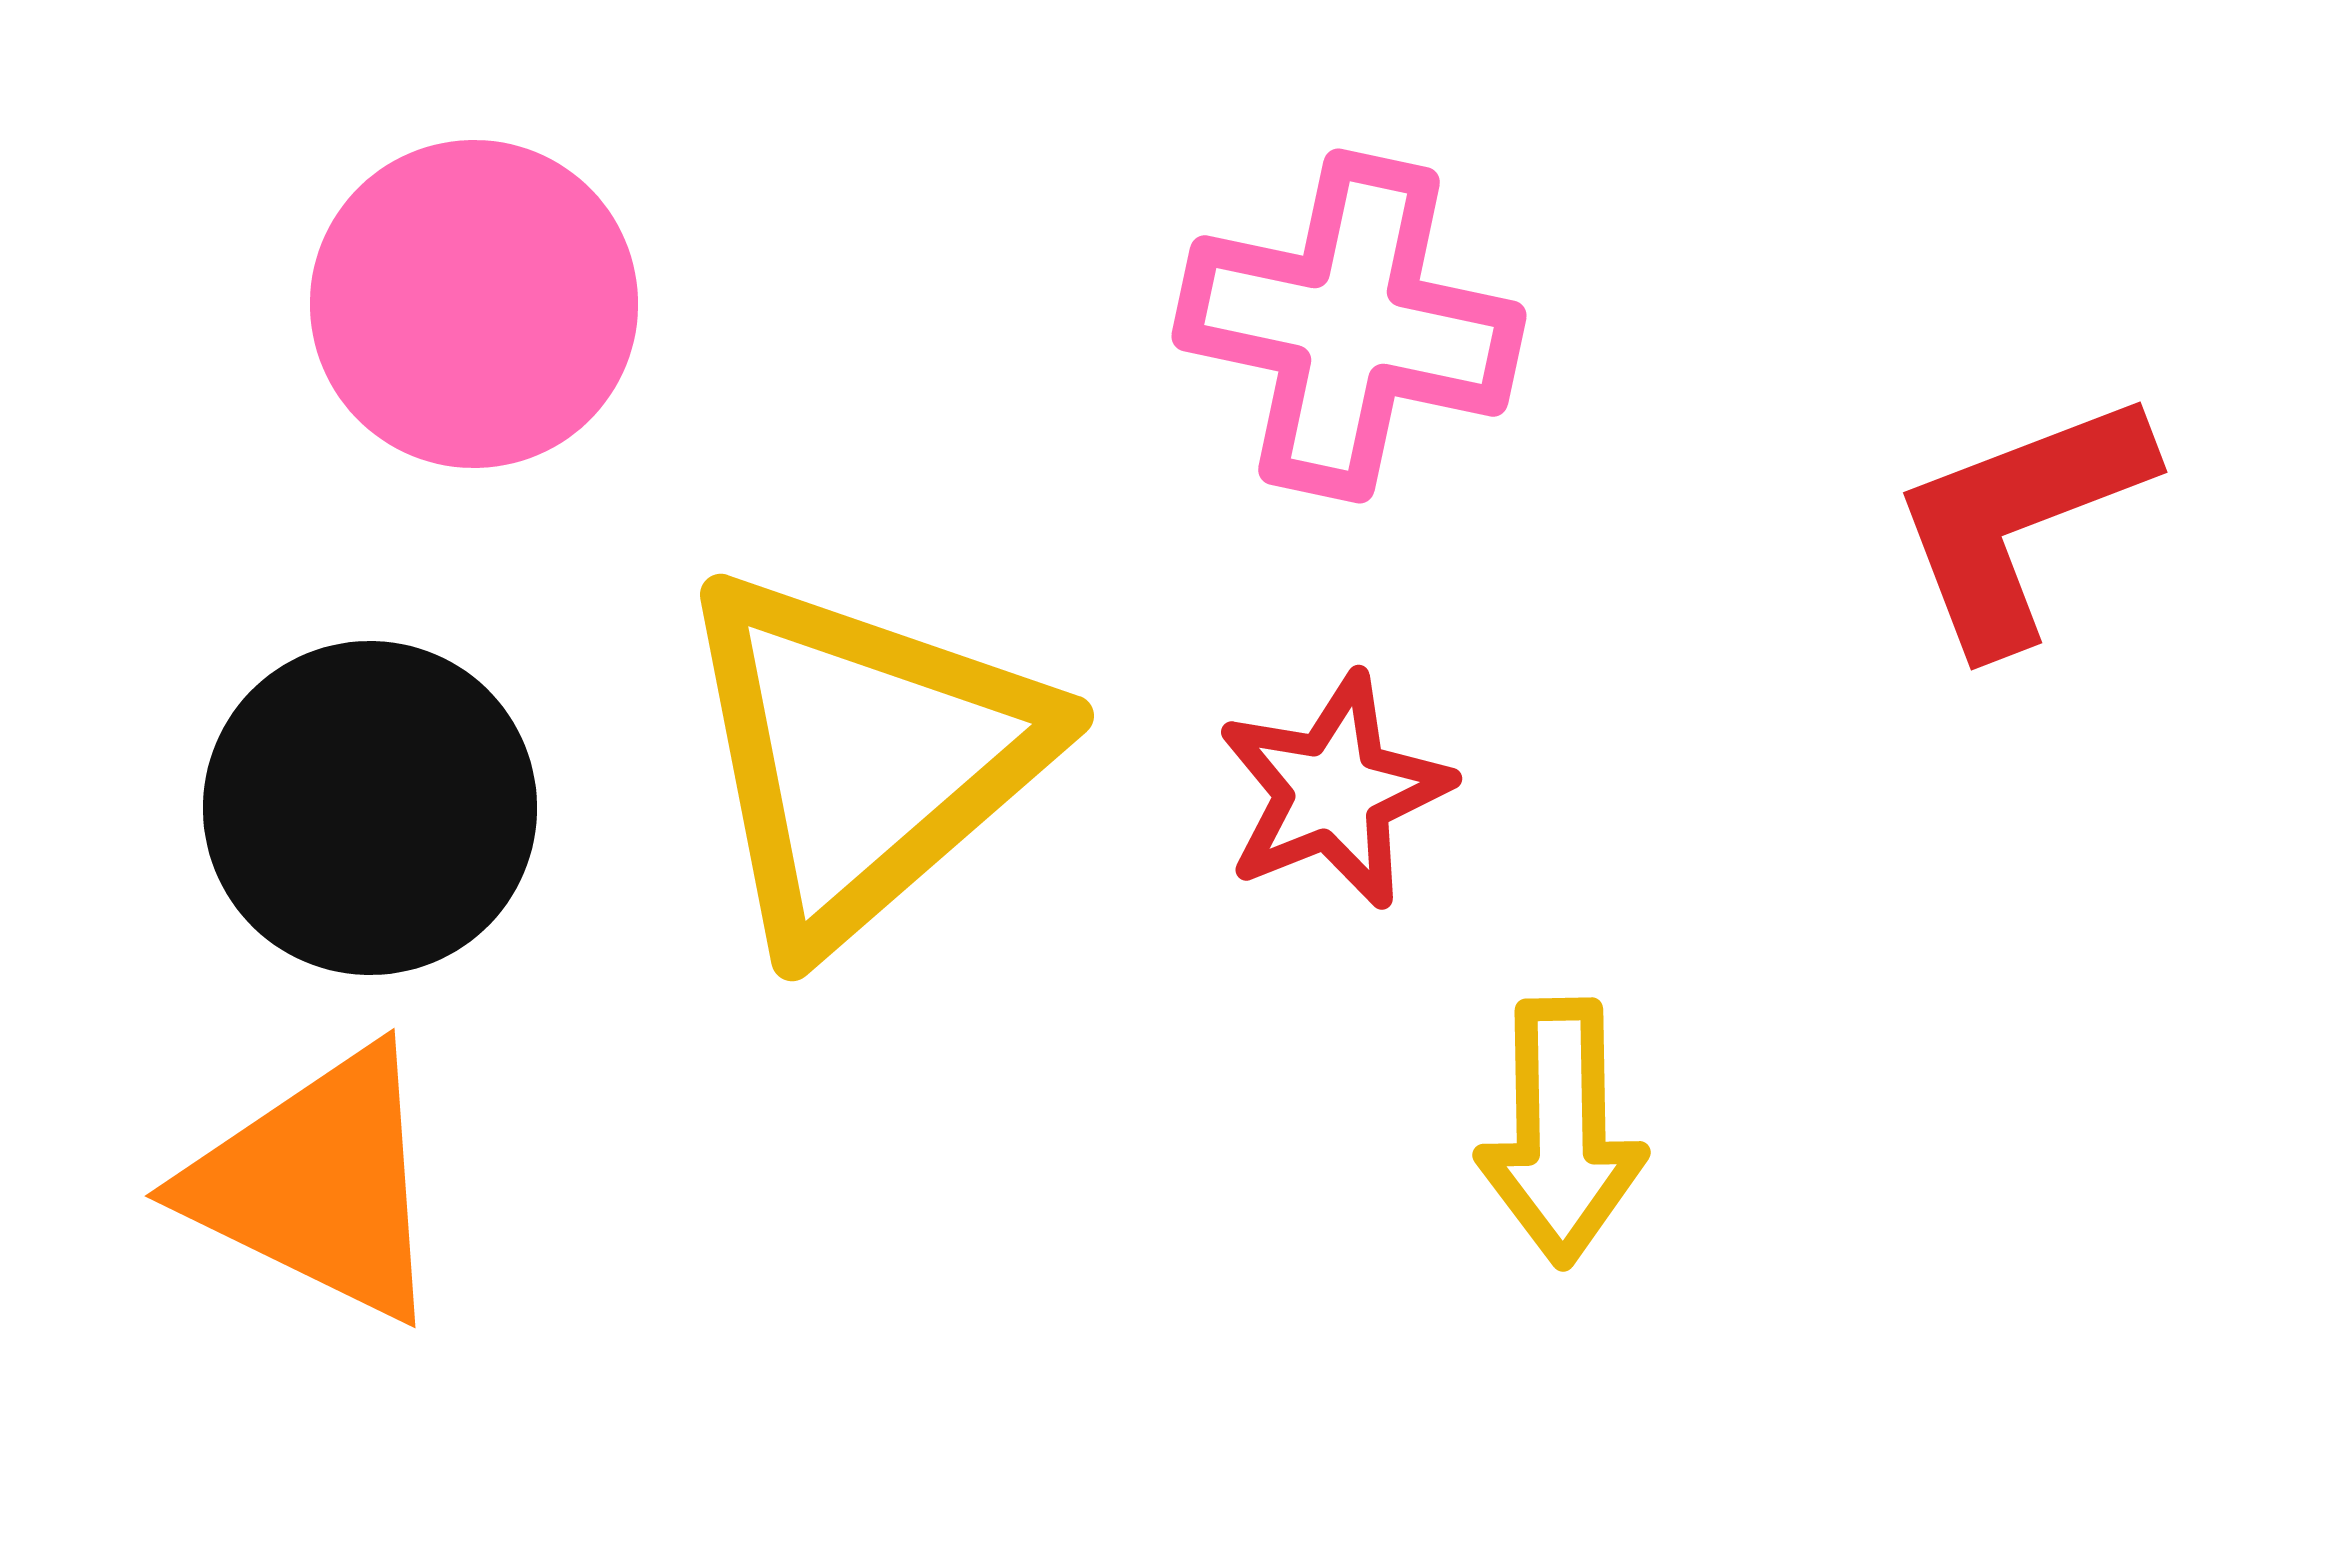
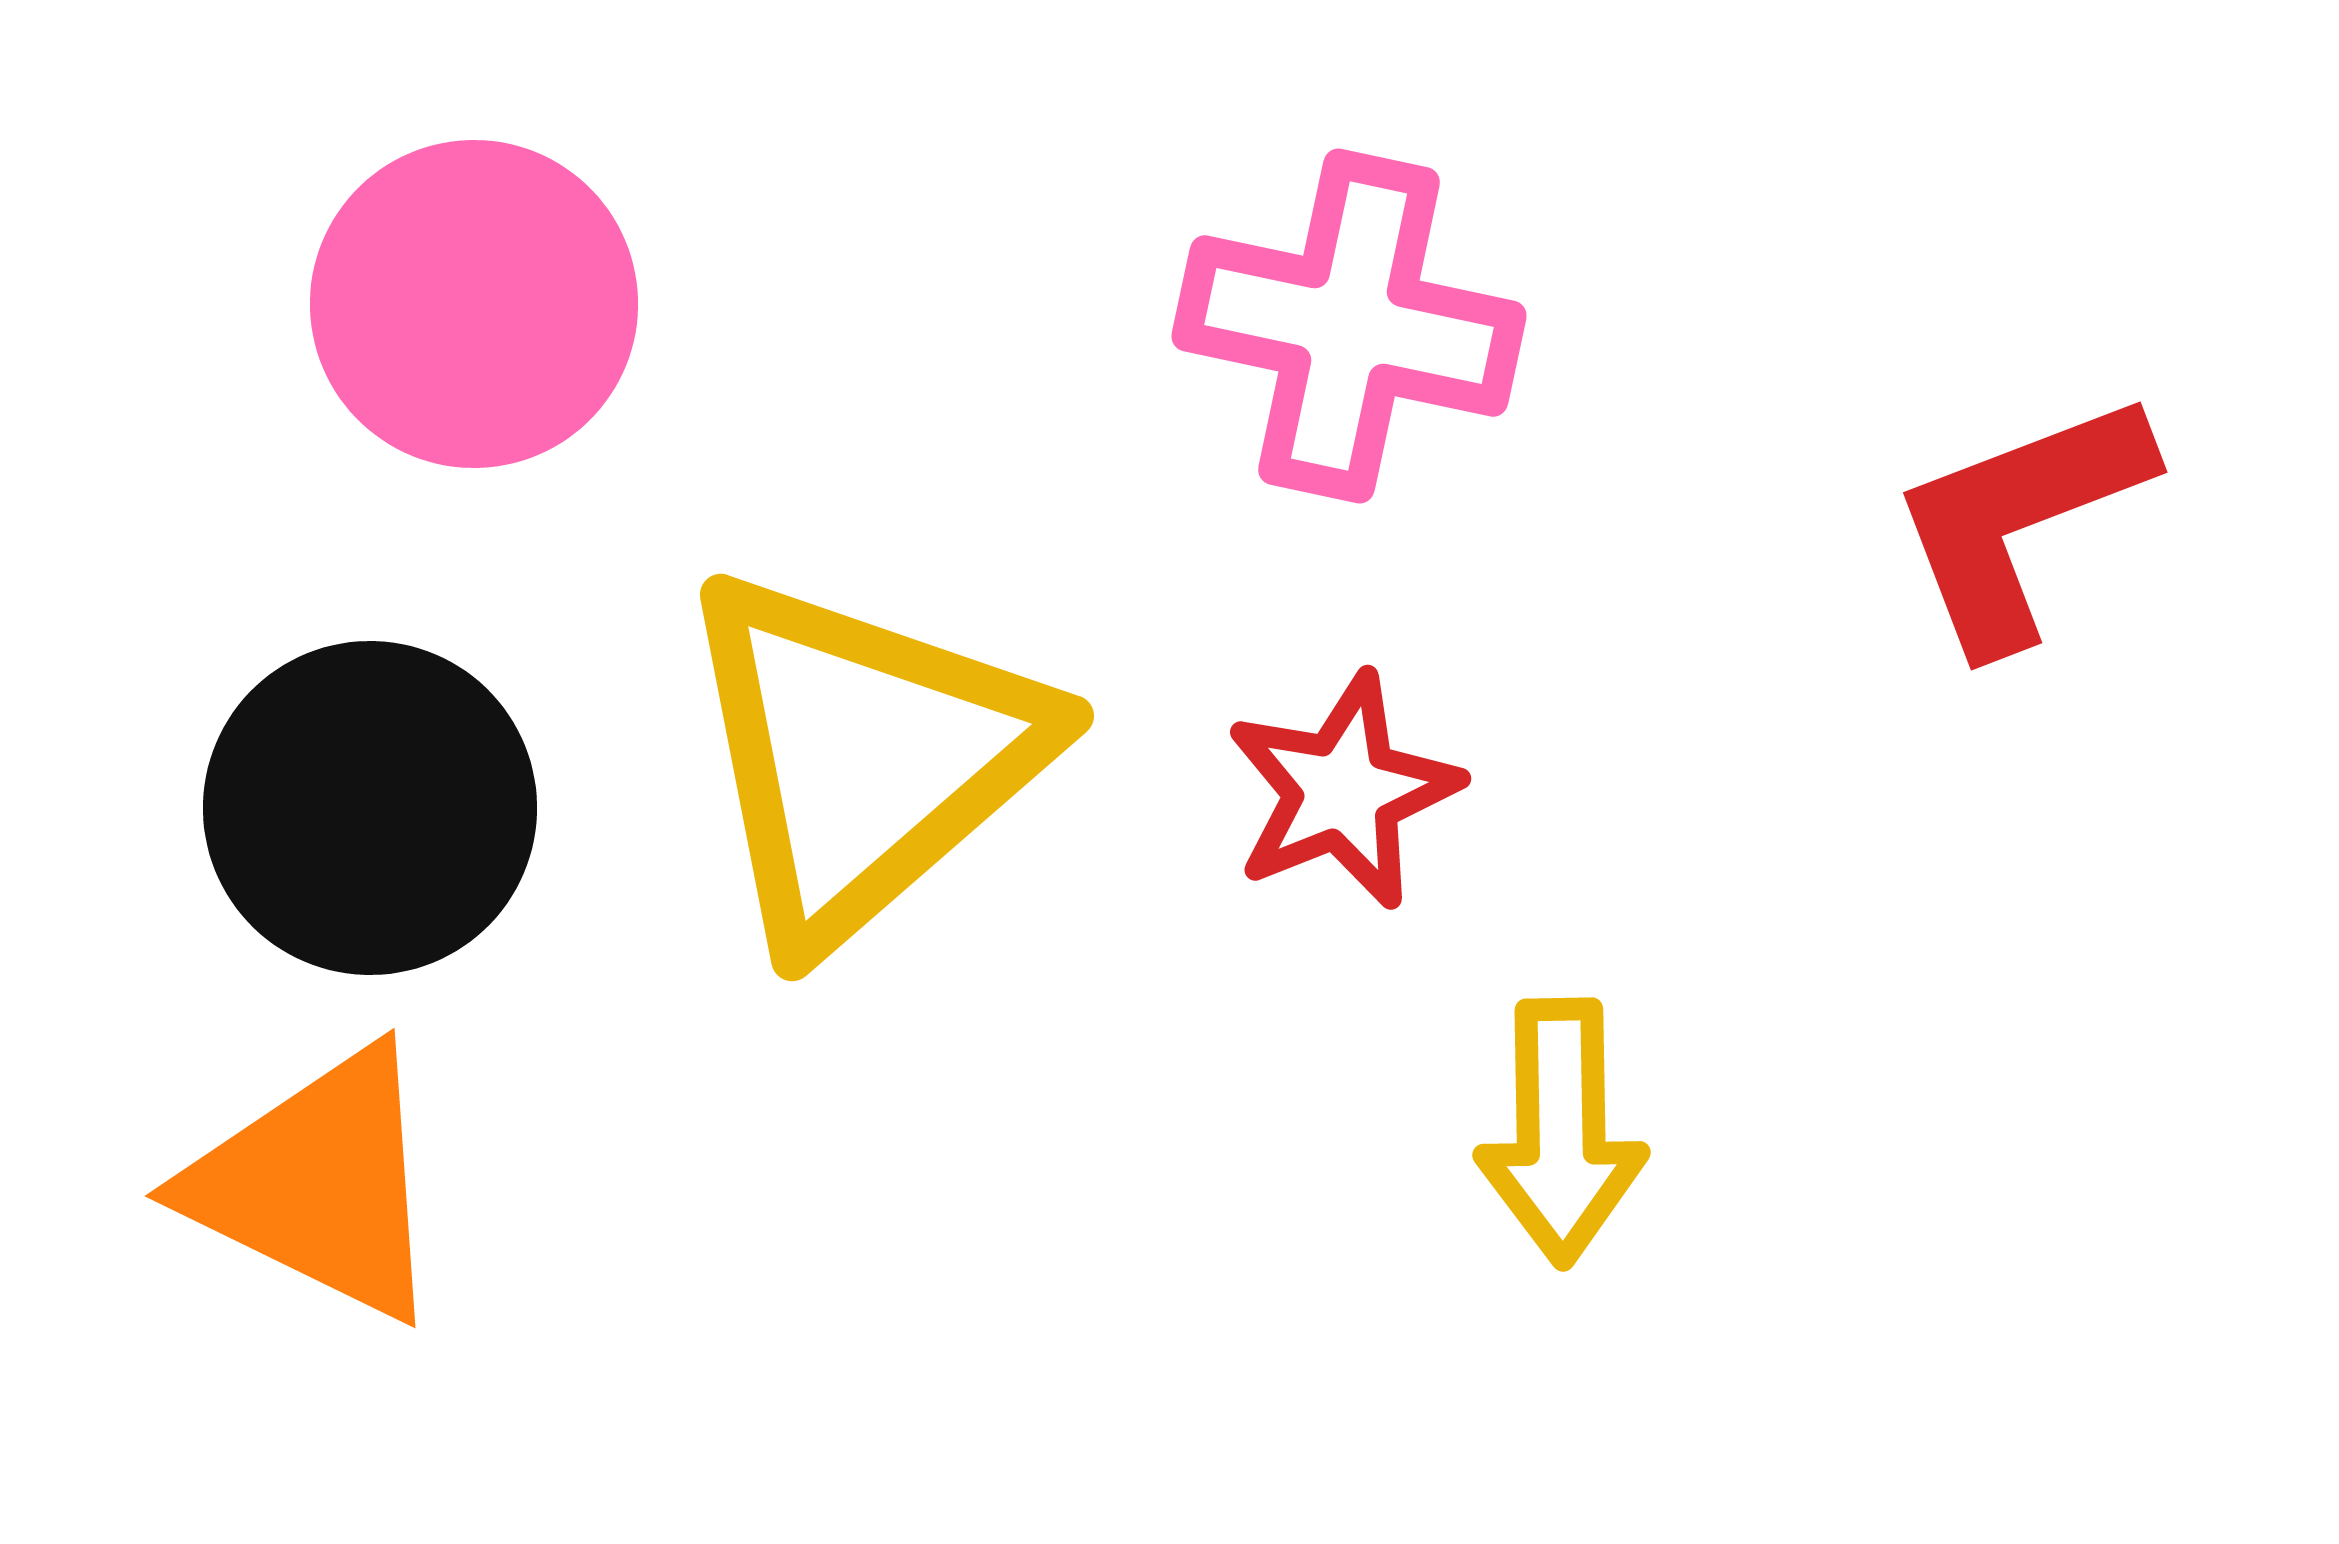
red star: moved 9 px right
